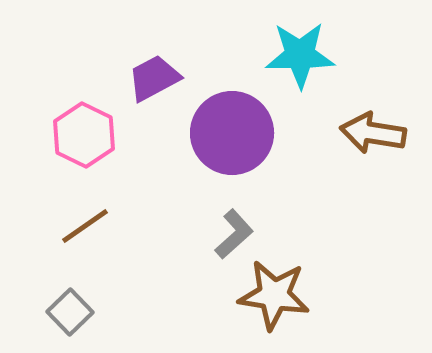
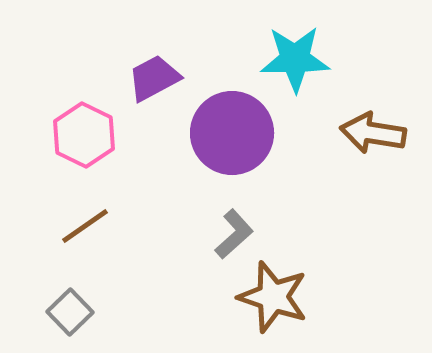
cyan star: moved 5 px left, 4 px down
brown star: moved 1 px left, 2 px down; rotated 10 degrees clockwise
